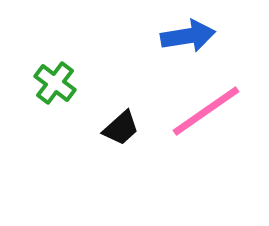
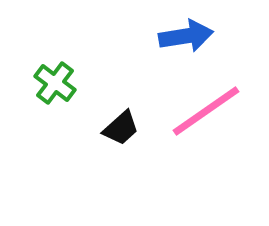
blue arrow: moved 2 px left
